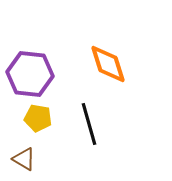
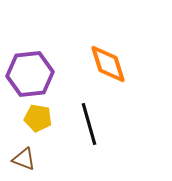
purple hexagon: rotated 12 degrees counterclockwise
brown triangle: rotated 10 degrees counterclockwise
